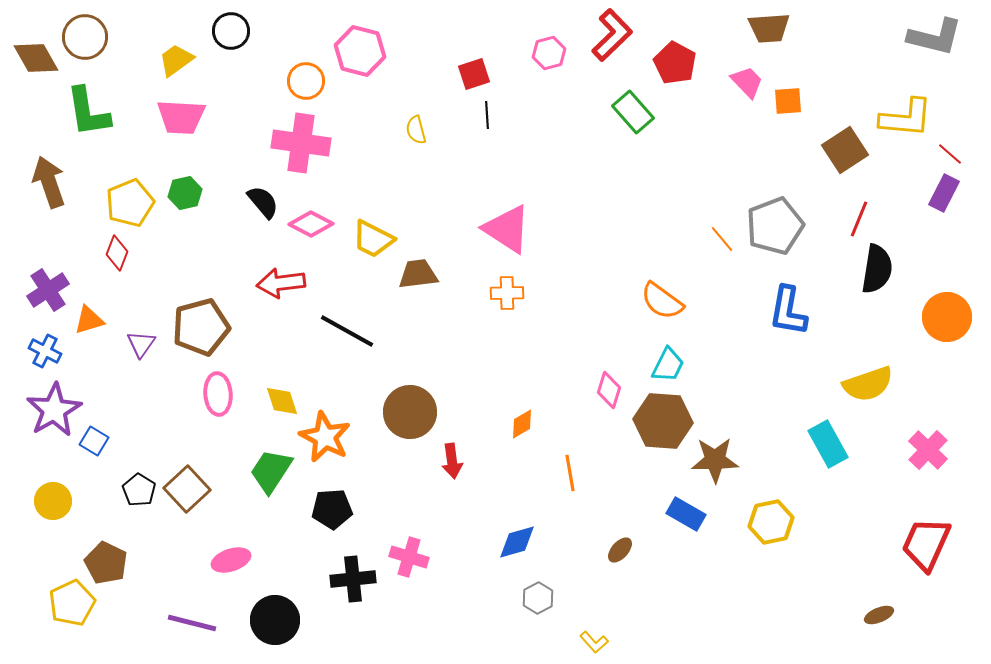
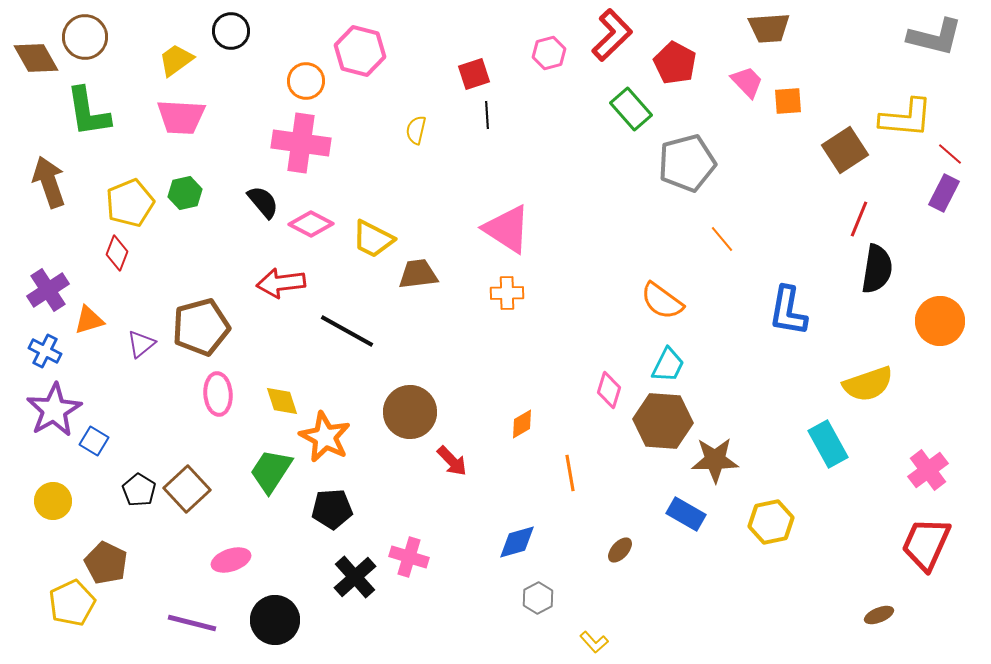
green rectangle at (633, 112): moved 2 px left, 3 px up
yellow semicircle at (416, 130): rotated 28 degrees clockwise
gray pentagon at (775, 226): moved 88 px left, 63 px up; rotated 6 degrees clockwise
orange circle at (947, 317): moved 7 px left, 4 px down
purple triangle at (141, 344): rotated 16 degrees clockwise
pink cross at (928, 450): moved 20 px down; rotated 9 degrees clockwise
red arrow at (452, 461): rotated 36 degrees counterclockwise
black cross at (353, 579): moved 2 px right, 2 px up; rotated 36 degrees counterclockwise
